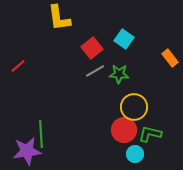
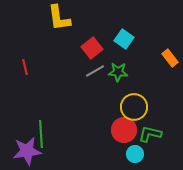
red line: moved 7 px right, 1 px down; rotated 63 degrees counterclockwise
green star: moved 1 px left, 2 px up
